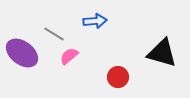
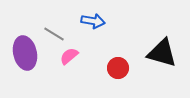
blue arrow: moved 2 px left; rotated 15 degrees clockwise
purple ellipse: moved 3 px right; rotated 40 degrees clockwise
red circle: moved 9 px up
